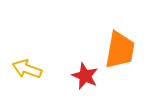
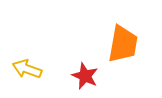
orange trapezoid: moved 3 px right, 6 px up
